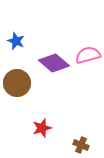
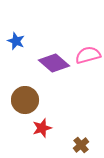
brown circle: moved 8 px right, 17 px down
brown cross: rotated 28 degrees clockwise
